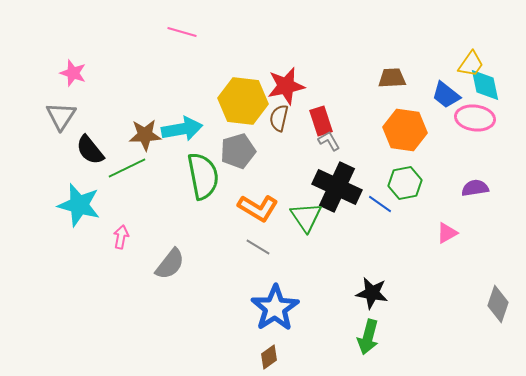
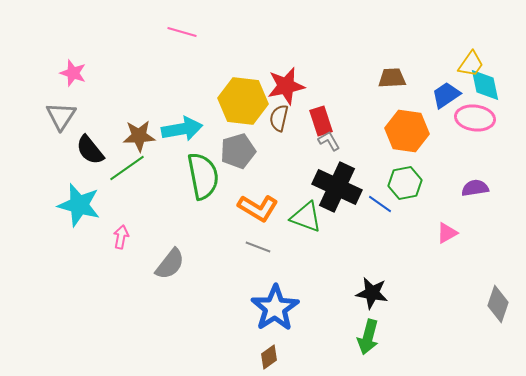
blue trapezoid: rotated 108 degrees clockwise
orange hexagon: moved 2 px right, 1 px down
brown star: moved 6 px left, 1 px down
green line: rotated 9 degrees counterclockwise
green triangle: rotated 36 degrees counterclockwise
gray line: rotated 10 degrees counterclockwise
